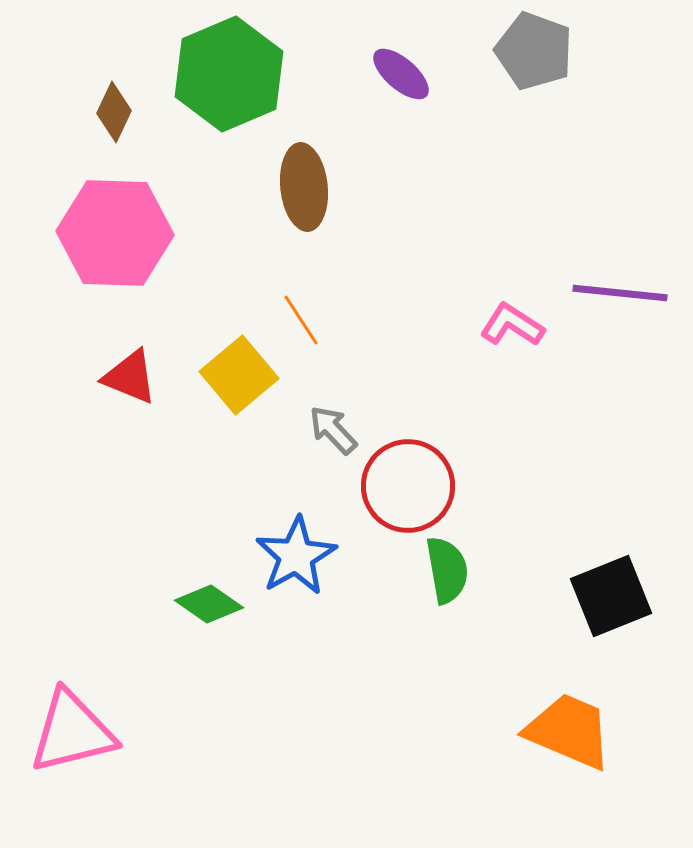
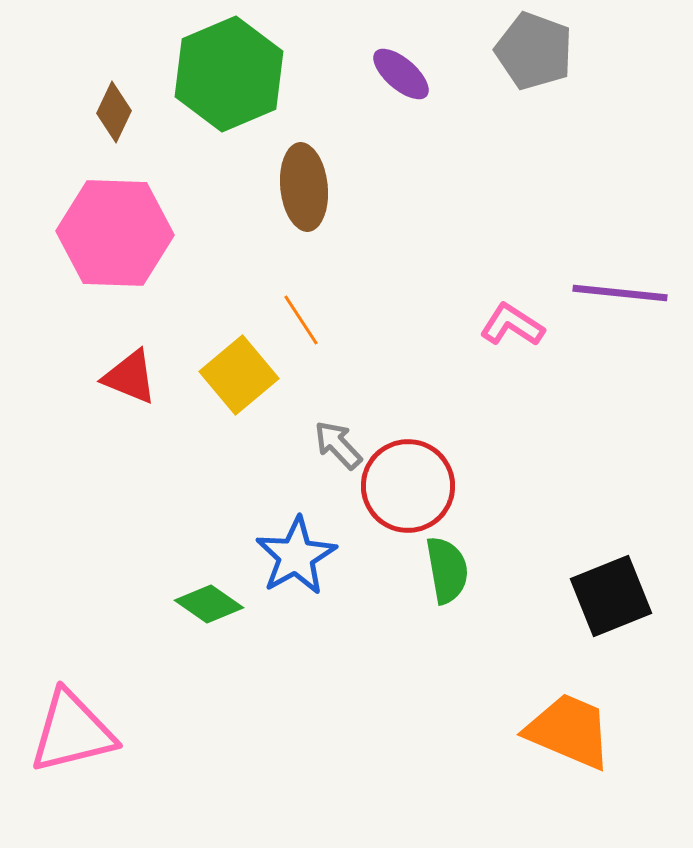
gray arrow: moved 5 px right, 15 px down
